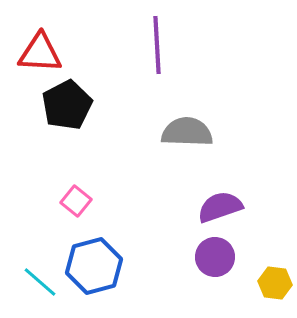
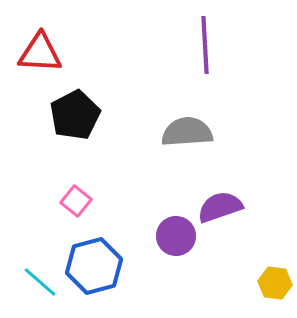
purple line: moved 48 px right
black pentagon: moved 8 px right, 10 px down
gray semicircle: rotated 6 degrees counterclockwise
purple circle: moved 39 px left, 21 px up
